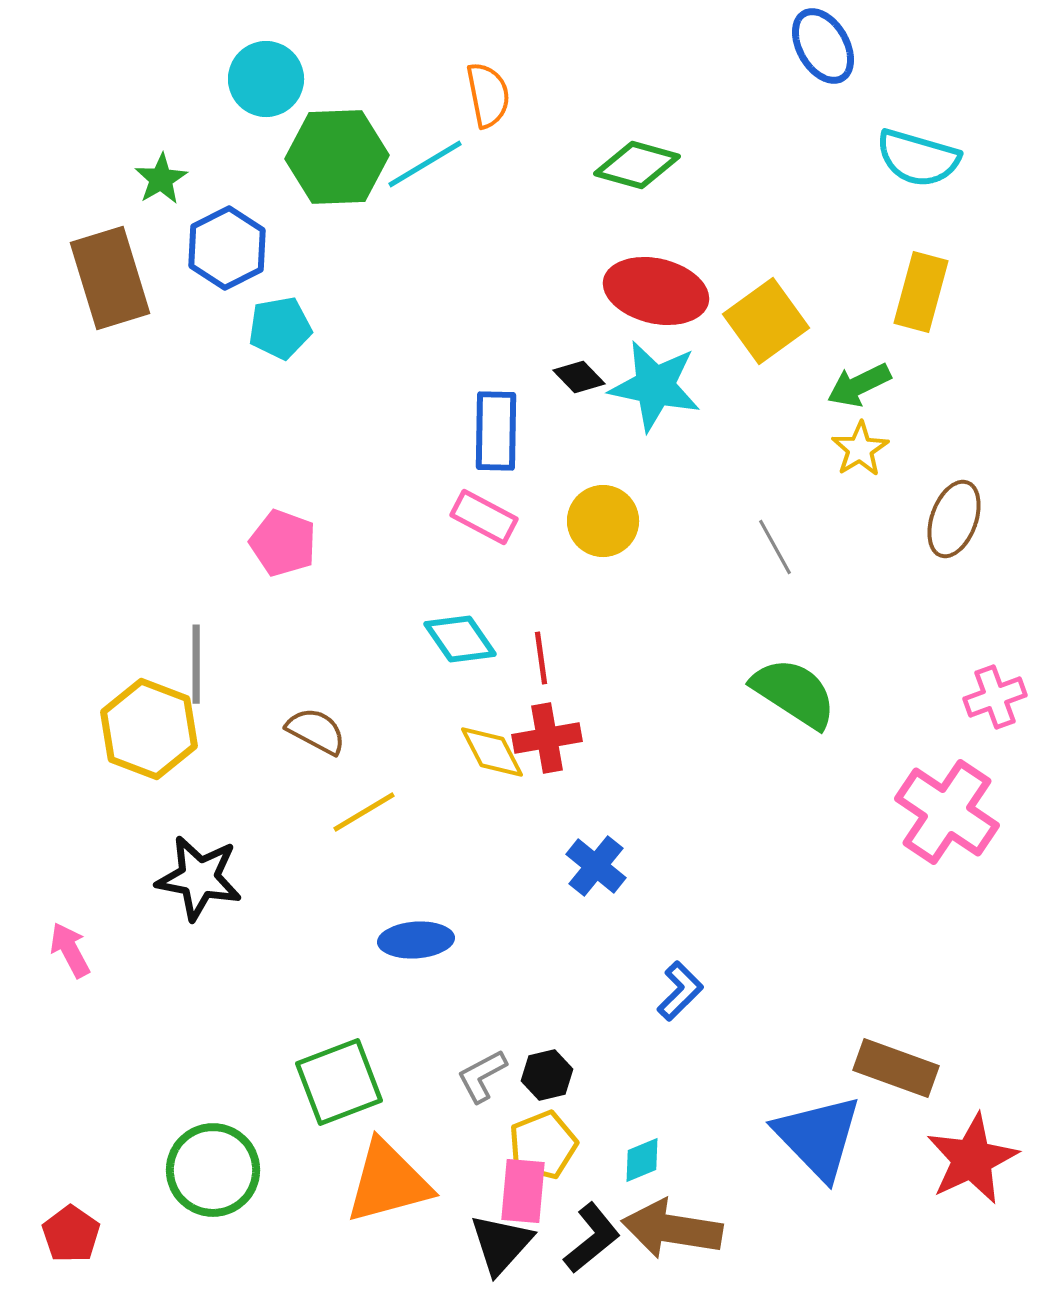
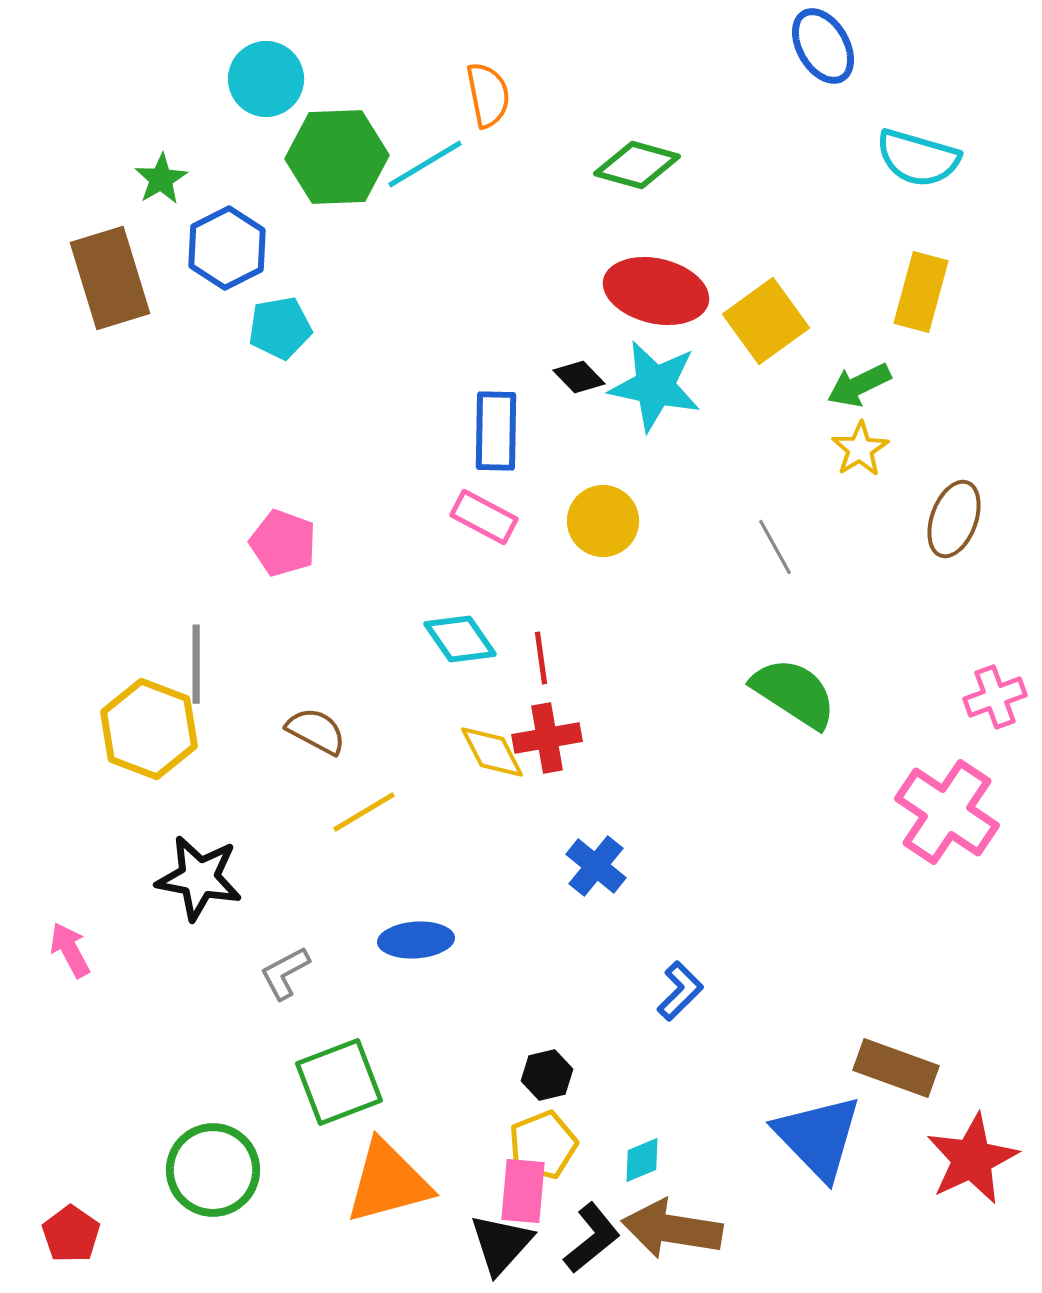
gray L-shape at (482, 1076): moved 197 px left, 103 px up
